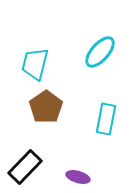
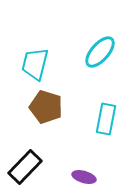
brown pentagon: rotated 20 degrees counterclockwise
purple ellipse: moved 6 px right
